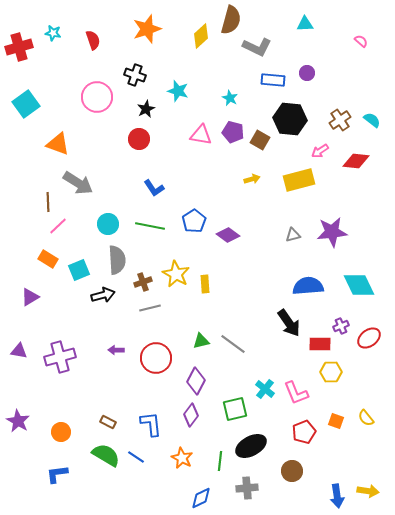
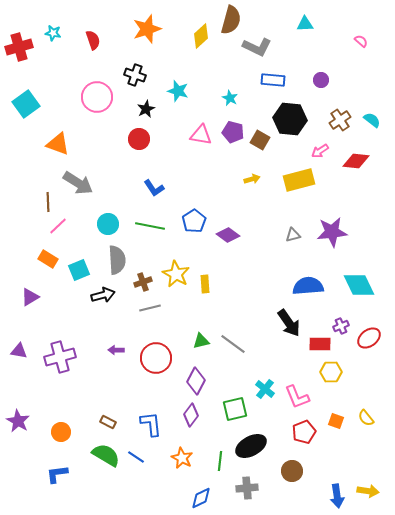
purple circle at (307, 73): moved 14 px right, 7 px down
pink L-shape at (296, 393): moved 1 px right, 4 px down
